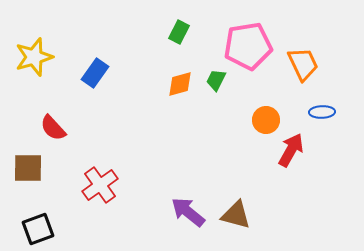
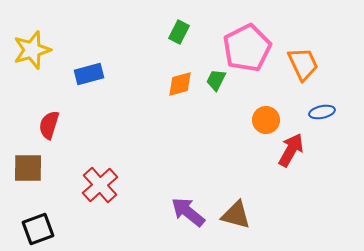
pink pentagon: moved 1 px left, 2 px down; rotated 18 degrees counterclockwise
yellow star: moved 2 px left, 7 px up
blue rectangle: moved 6 px left, 1 px down; rotated 40 degrees clockwise
blue ellipse: rotated 10 degrees counterclockwise
red semicircle: moved 4 px left, 3 px up; rotated 60 degrees clockwise
red cross: rotated 6 degrees counterclockwise
